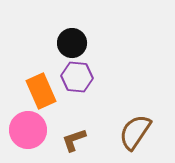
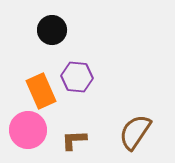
black circle: moved 20 px left, 13 px up
brown L-shape: rotated 16 degrees clockwise
